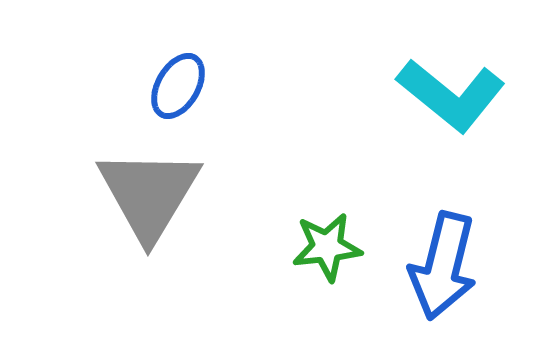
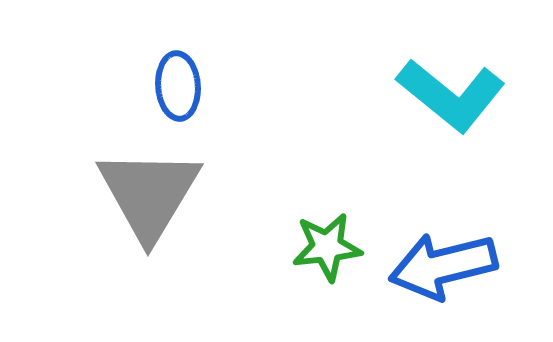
blue ellipse: rotated 34 degrees counterclockwise
blue arrow: rotated 62 degrees clockwise
